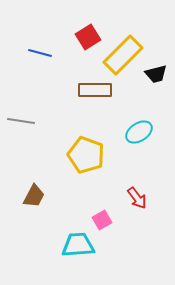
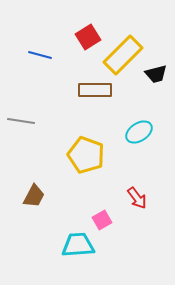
blue line: moved 2 px down
